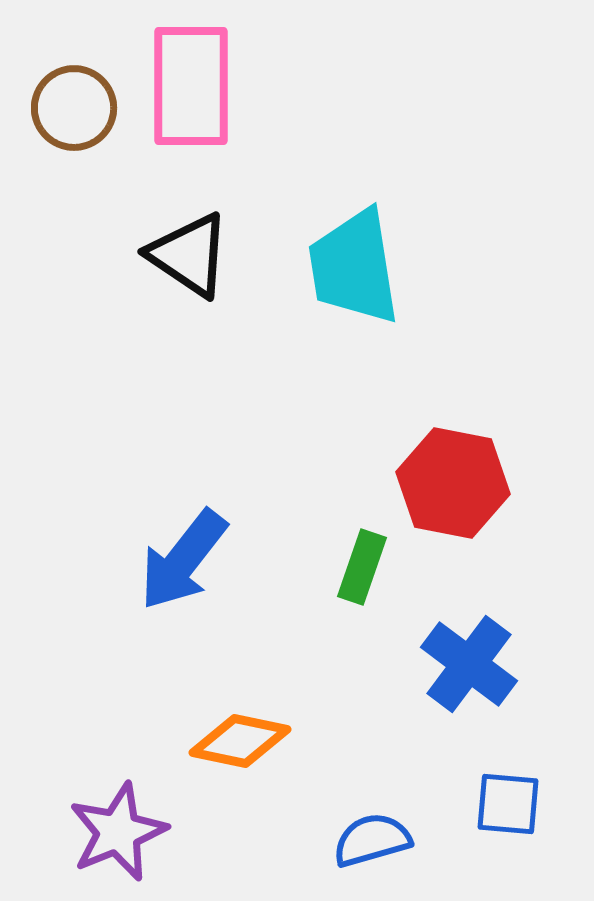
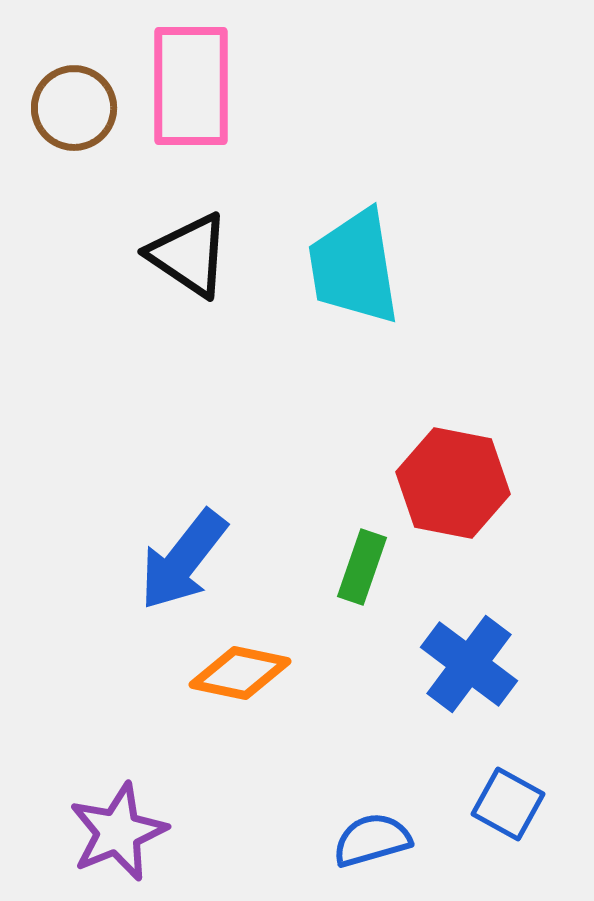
orange diamond: moved 68 px up
blue square: rotated 24 degrees clockwise
